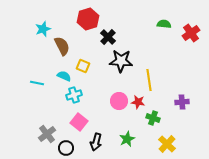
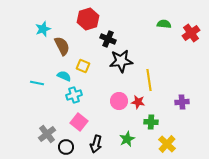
black cross: moved 2 px down; rotated 21 degrees counterclockwise
black star: rotated 10 degrees counterclockwise
green cross: moved 2 px left, 4 px down; rotated 16 degrees counterclockwise
black arrow: moved 2 px down
black circle: moved 1 px up
